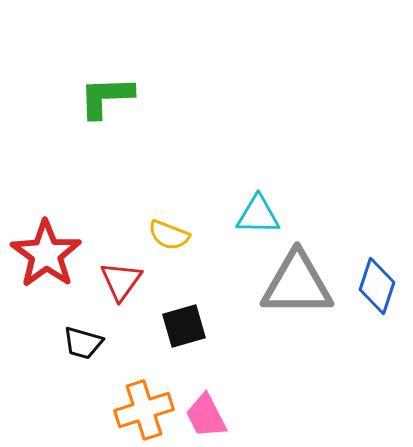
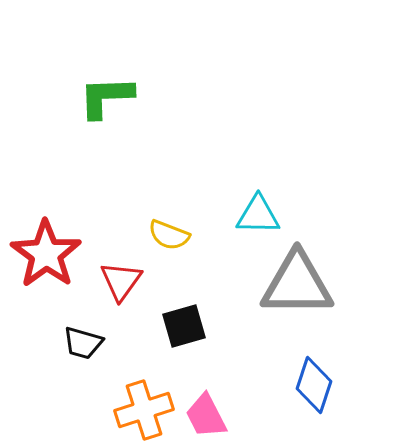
blue diamond: moved 63 px left, 99 px down
